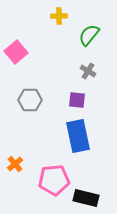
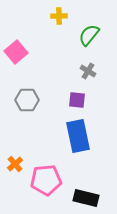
gray hexagon: moved 3 px left
pink pentagon: moved 8 px left
